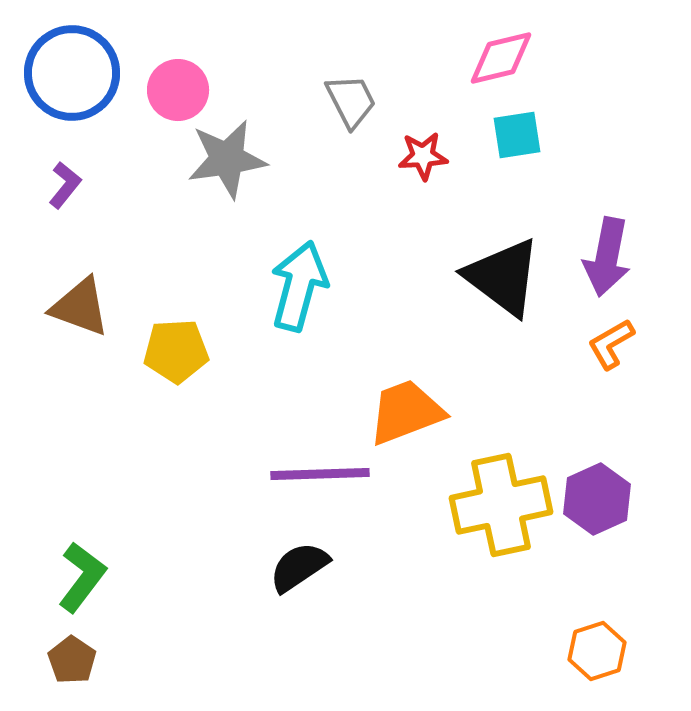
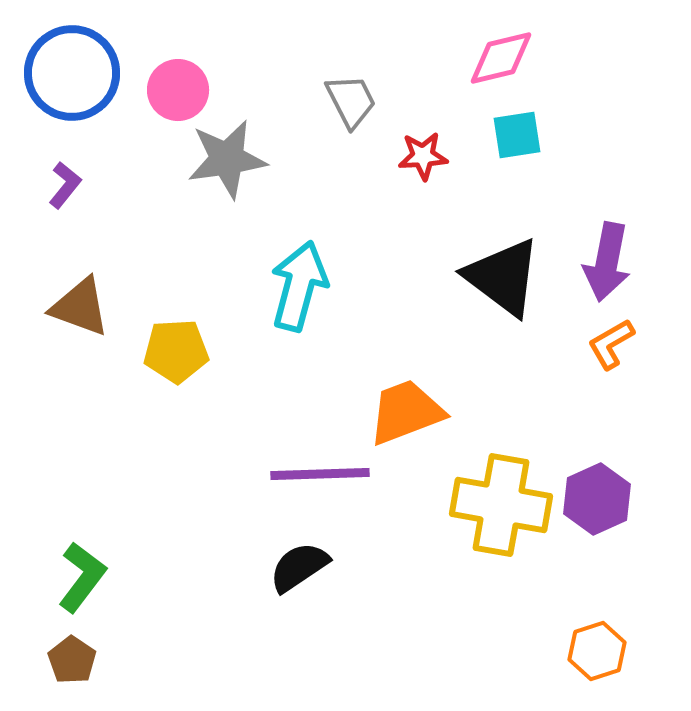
purple arrow: moved 5 px down
yellow cross: rotated 22 degrees clockwise
